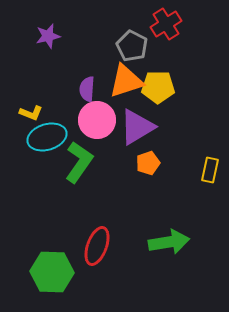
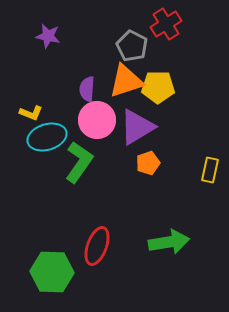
purple star: rotated 25 degrees clockwise
